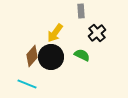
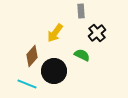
black circle: moved 3 px right, 14 px down
